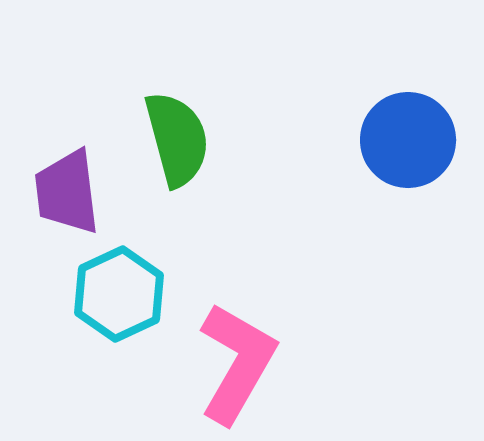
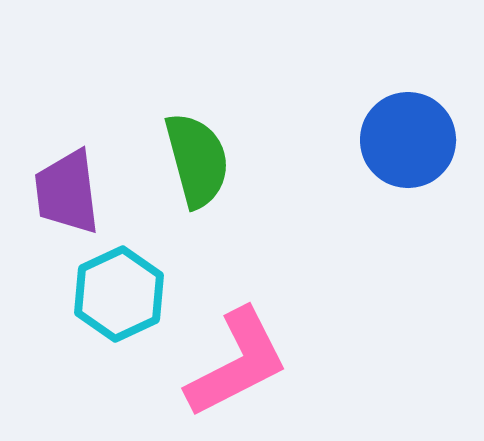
green semicircle: moved 20 px right, 21 px down
pink L-shape: rotated 33 degrees clockwise
